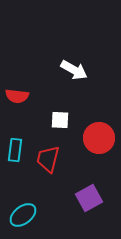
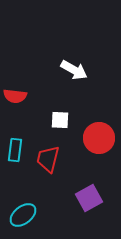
red semicircle: moved 2 px left
